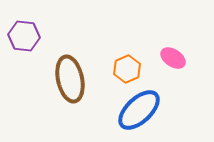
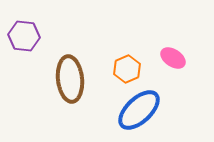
brown ellipse: rotated 6 degrees clockwise
